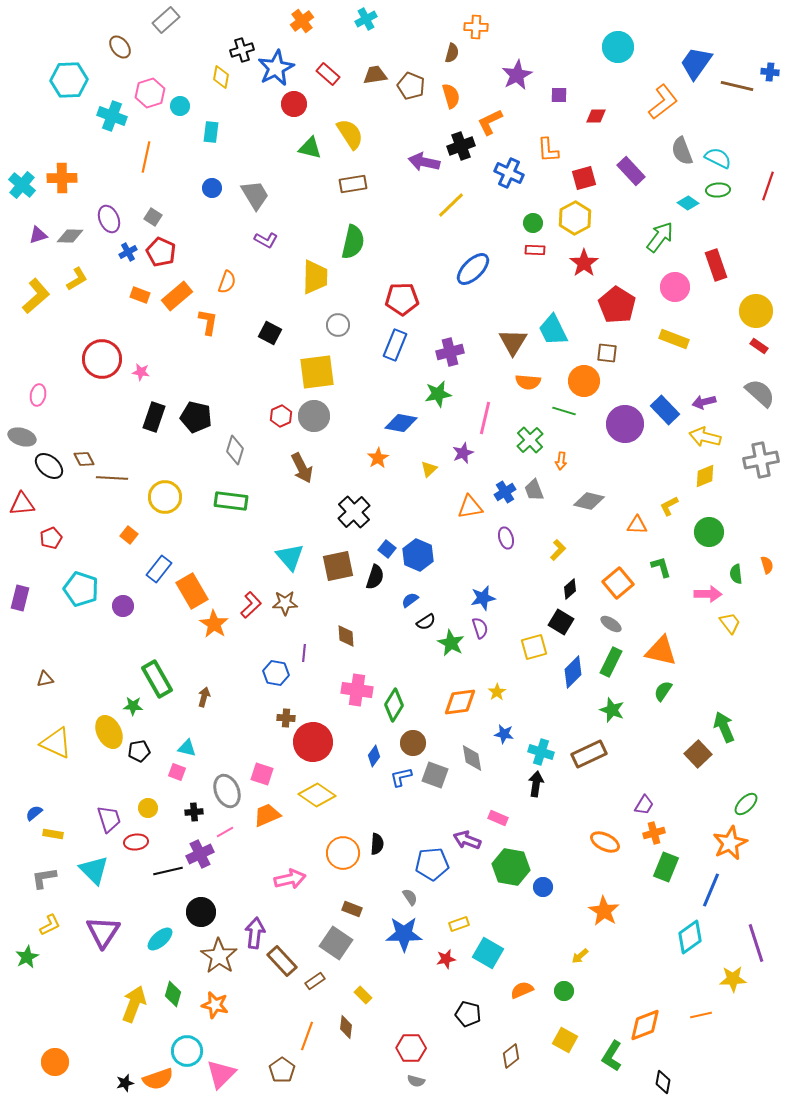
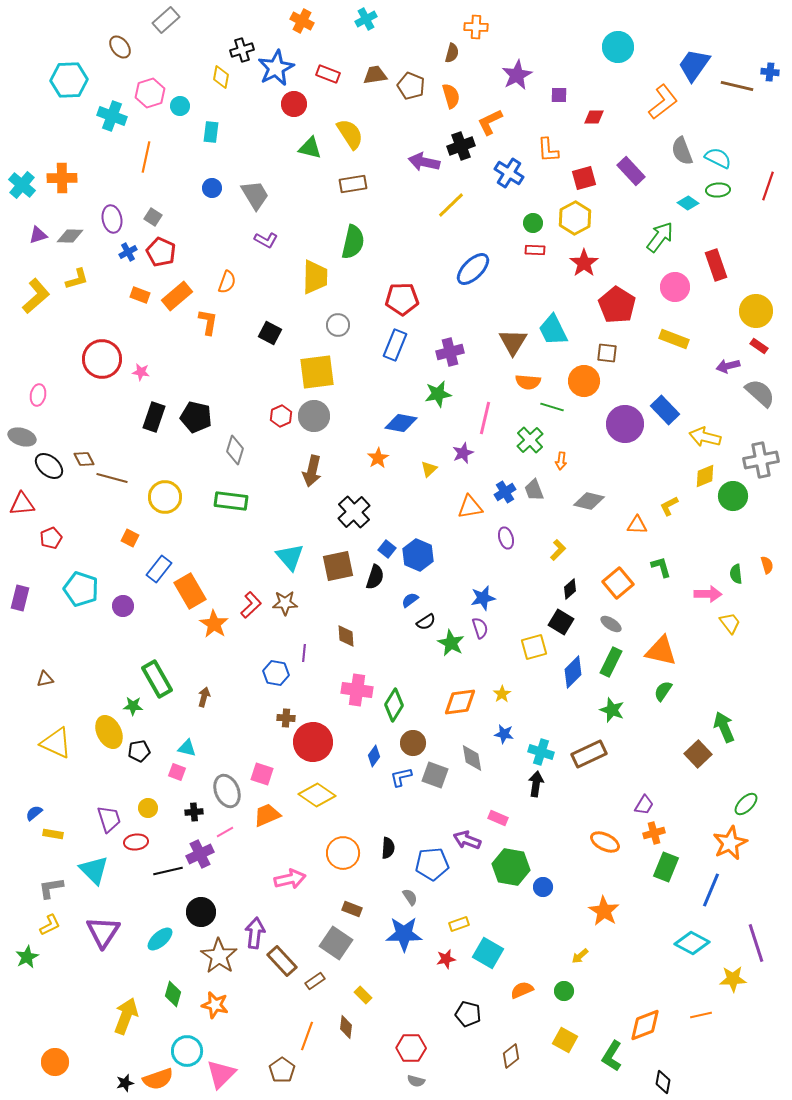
orange cross at (302, 21): rotated 25 degrees counterclockwise
blue trapezoid at (696, 63): moved 2 px left, 2 px down
red rectangle at (328, 74): rotated 20 degrees counterclockwise
red diamond at (596, 116): moved 2 px left, 1 px down
blue cross at (509, 173): rotated 8 degrees clockwise
purple ellipse at (109, 219): moved 3 px right; rotated 12 degrees clockwise
yellow L-shape at (77, 279): rotated 15 degrees clockwise
purple arrow at (704, 402): moved 24 px right, 36 px up
green line at (564, 411): moved 12 px left, 4 px up
brown arrow at (302, 468): moved 10 px right, 3 px down; rotated 40 degrees clockwise
brown line at (112, 478): rotated 12 degrees clockwise
green circle at (709, 532): moved 24 px right, 36 px up
orange square at (129, 535): moved 1 px right, 3 px down; rotated 12 degrees counterclockwise
orange rectangle at (192, 591): moved 2 px left
yellow star at (497, 692): moved 5 px right, 2 px down
black semicircle at (377, 844): moved 11 px right, 4 px down
gray L-shape at (44, 878): moved 7 px right, 10 px down
cyan diamond at (690, 937): moved 2 px right, 6 px down; rotated 64 degrees clockwise
yellow arrow at (134, 1004): moved 8 px left, 12 px down
